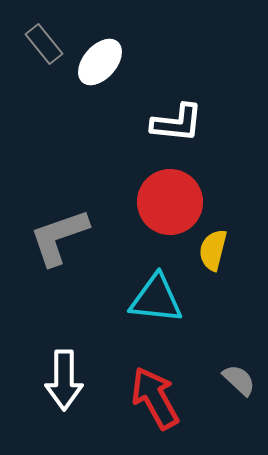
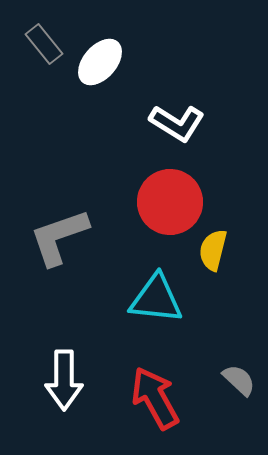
white L-shape: rotated 26 degrees clockwise
